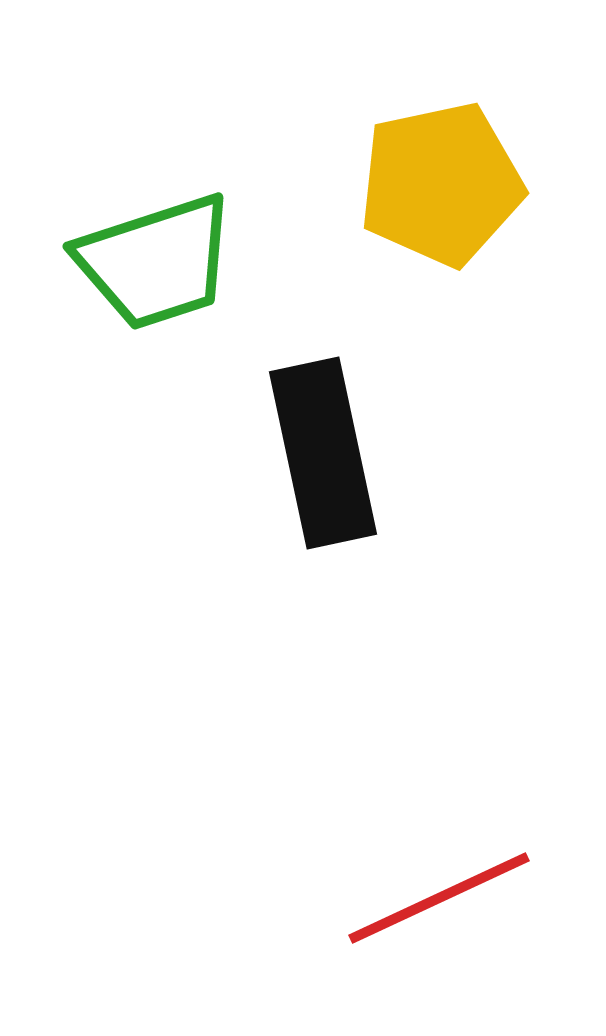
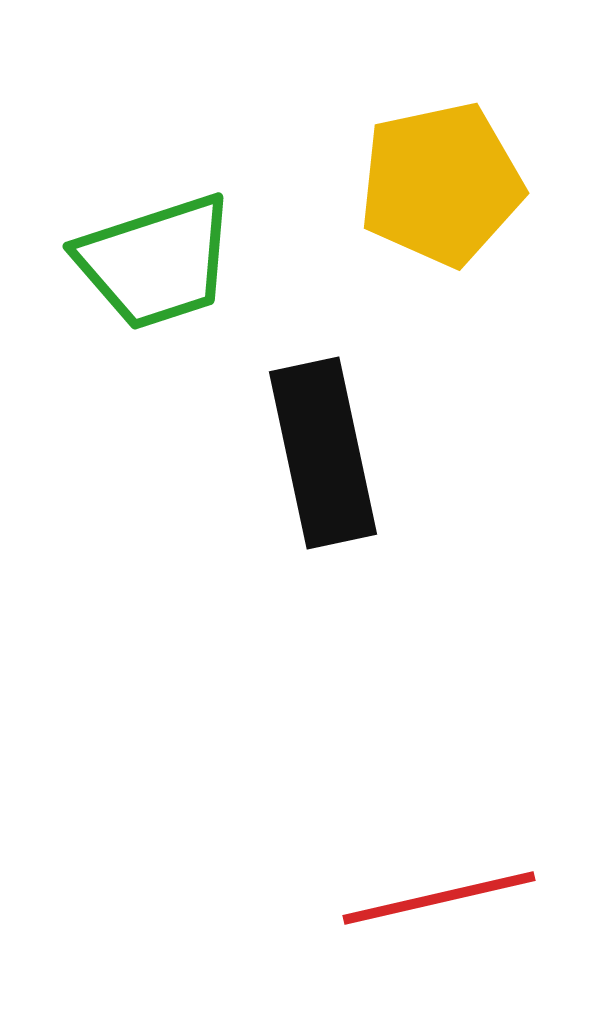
red line: rotated 12 degrees clockwise
